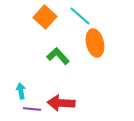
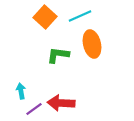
cyan line: rotated 65 degrees counterclockwise
orange ellipse: moved 3 px left, 1 px down
green L-shape: moved 1 px up; rotated 40 degrees counterclockwise
purple line: moved 2 px right; rotated 42 degrees counterclockwise
